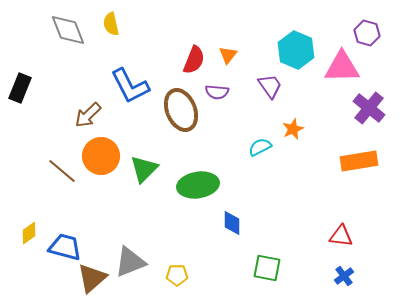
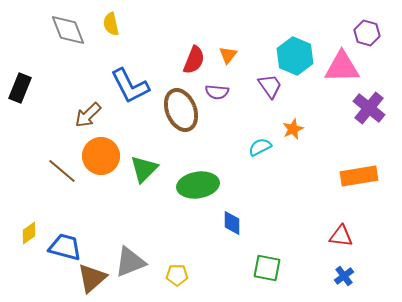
cyan hexagon: moved 1 px left, 6 px down
orange rectangle: moved 15 px down
